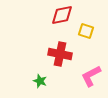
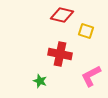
red diamond: rotated 25 degrees clockwise
